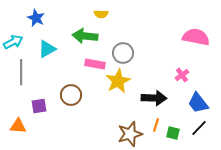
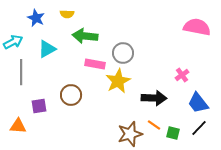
yellow semicircle: moved 34 px left
pink semicircle: moved 1 px right, 10 px up
orange line: moved 2 px left; rotated 72 degrees counterclockwise
